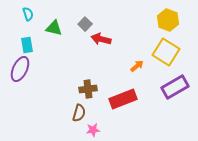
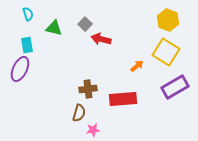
red rectangle: rotated 16 degrees clockwise
